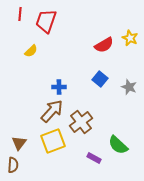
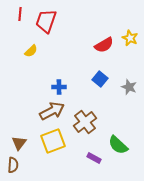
brown arrow: rotated 20 degrees clockwise
brown cross: moved 4 px right
